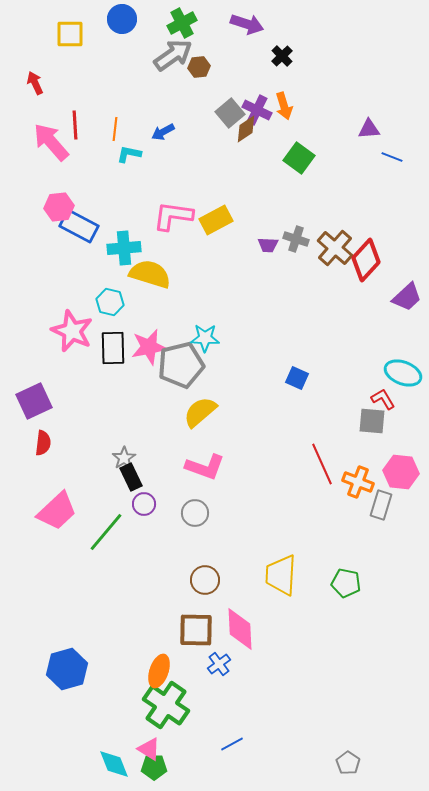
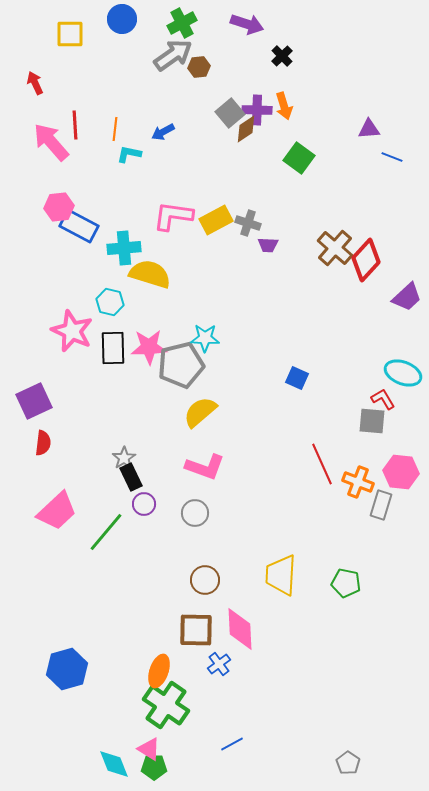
purple cross at (257, 110): rotated 24 degrees counterclockwise
gray cross at (296, 239): moved 48 px left, 16 px up
pink star at (149, 347): rotated 9 degrees clockwise
